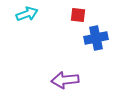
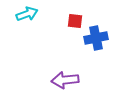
red square: moved 3 px left, 6 px down
